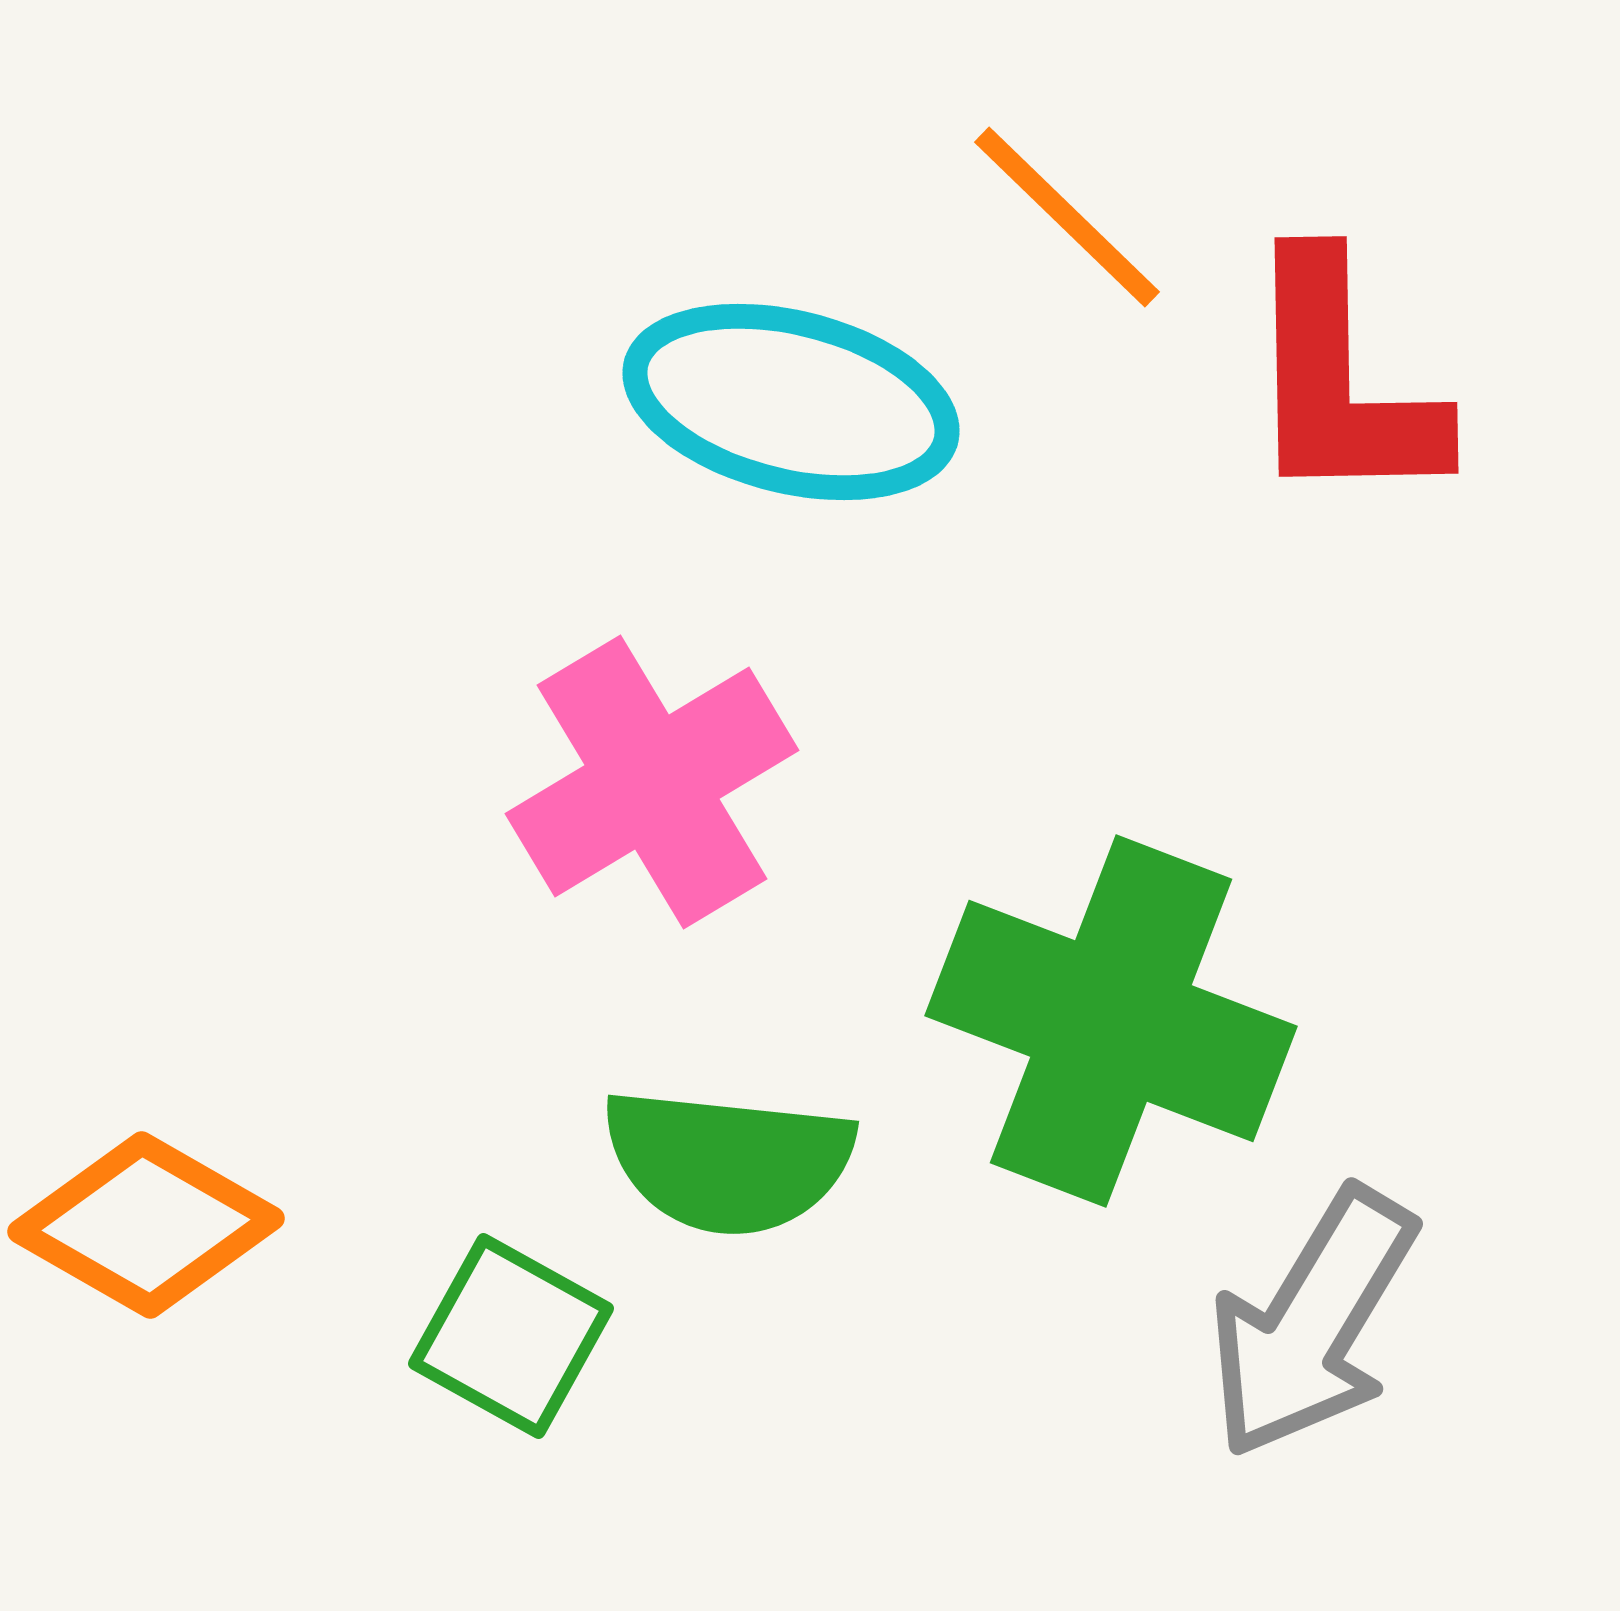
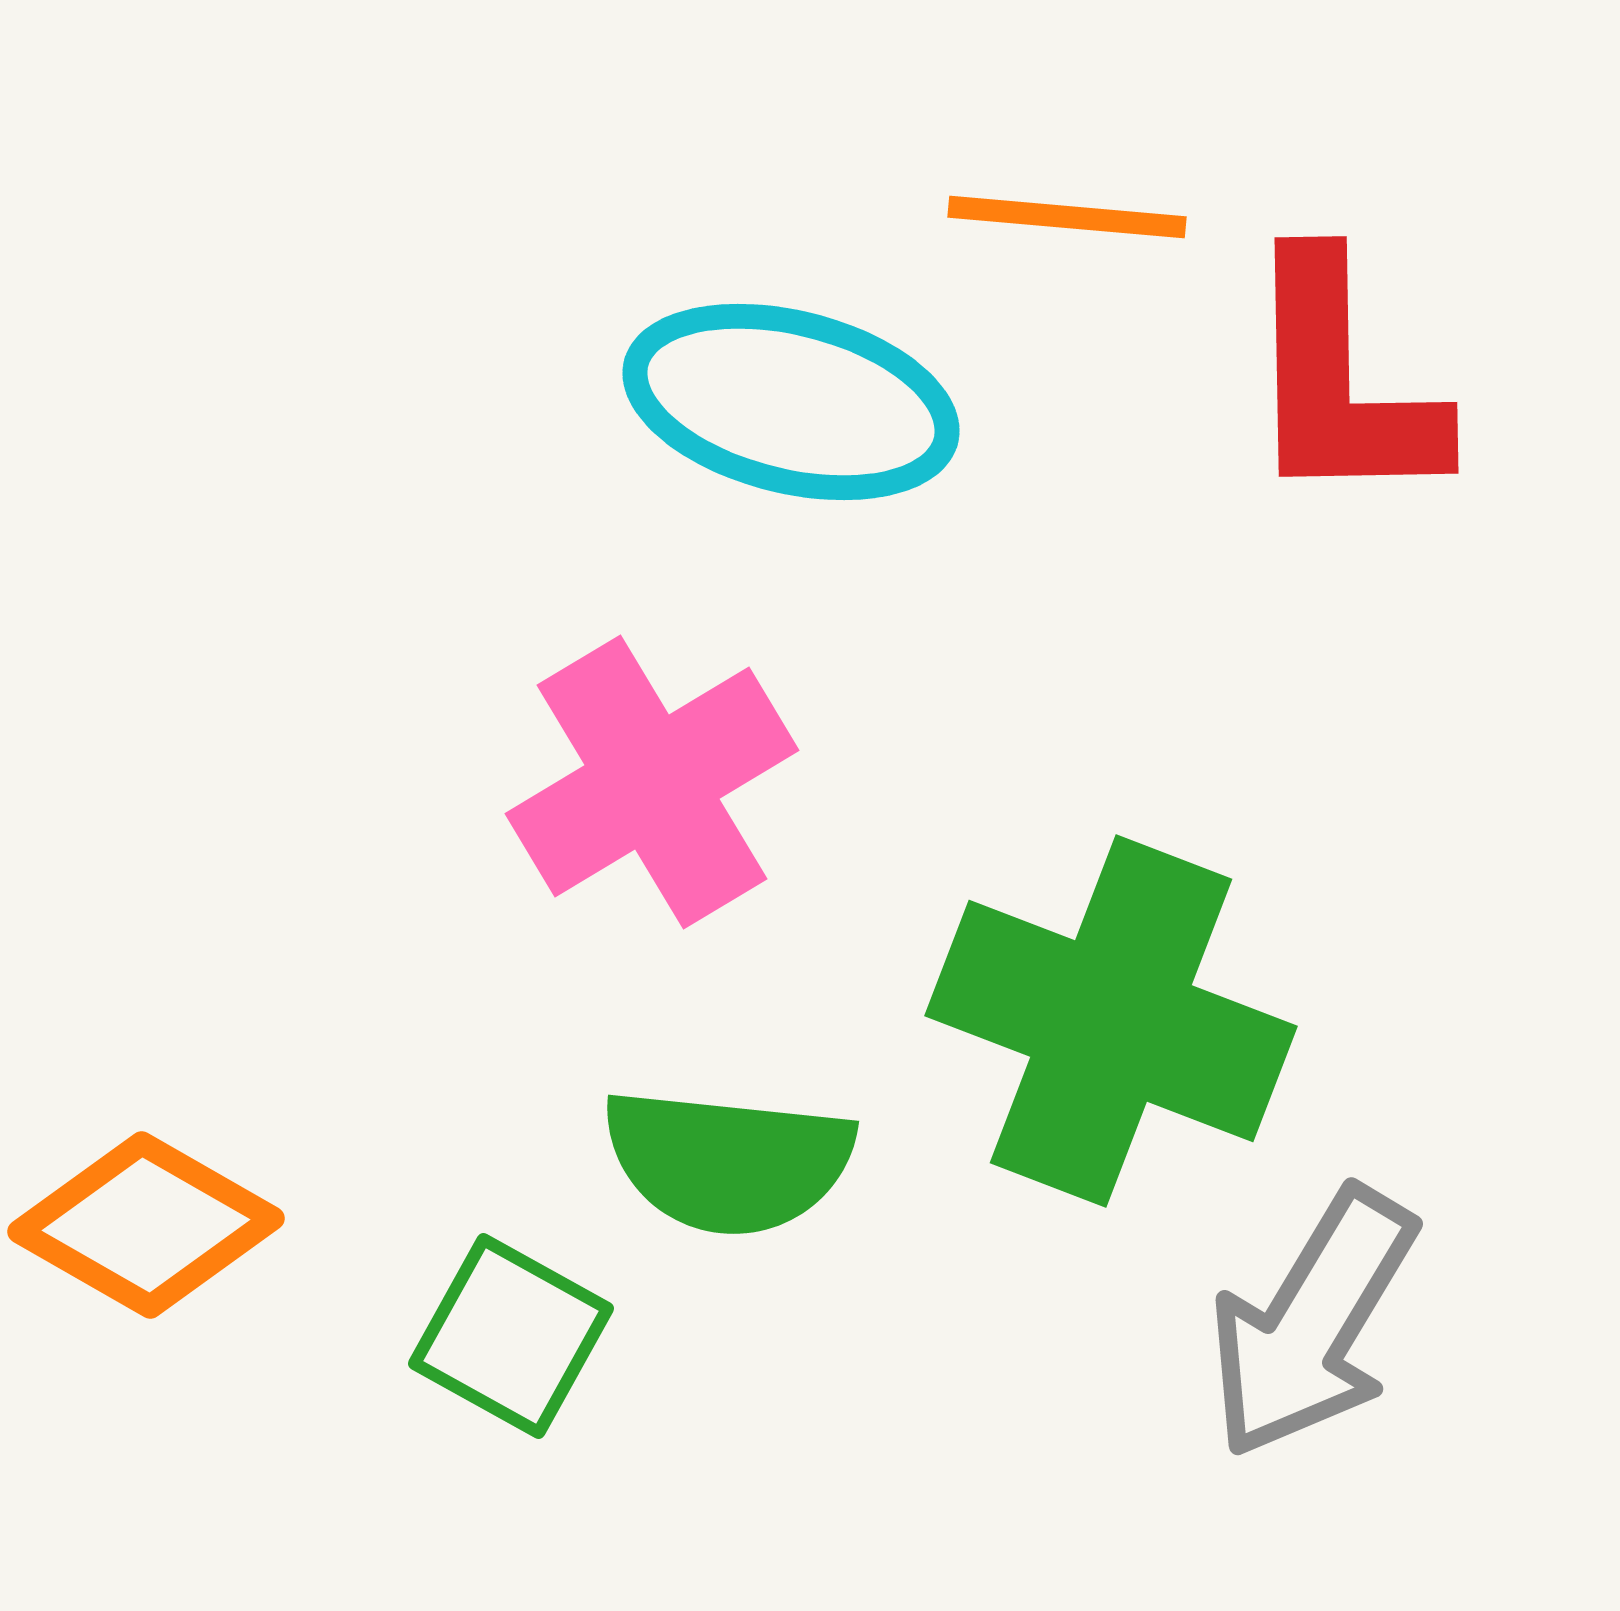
orange line: rotated 39 degrees counterclockwise
